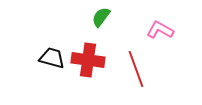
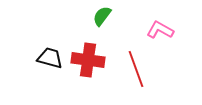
green semicircle: moved 1 px right, 1 px up
black trapezoid: moved 2 px left
